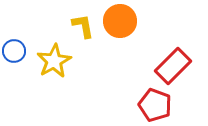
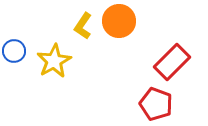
orange circle: moved 1 px left
yellow L-shape: rotated 136 degrees counterclockwise
red rectangle: moved 1 px left, 4 px up
red pentagon: moved 1 px right, 1 px up
